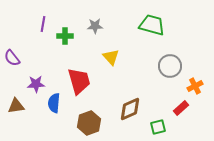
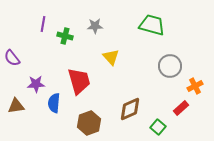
green cross: rotated 14 degrees clockwise
green square: rotated 35 degrees counterclockwise
